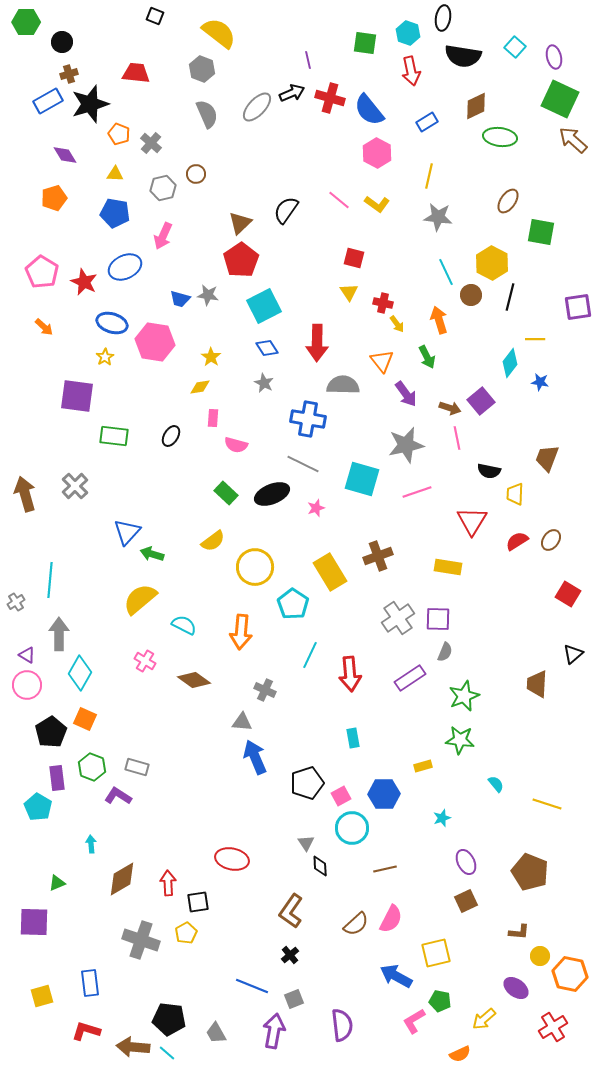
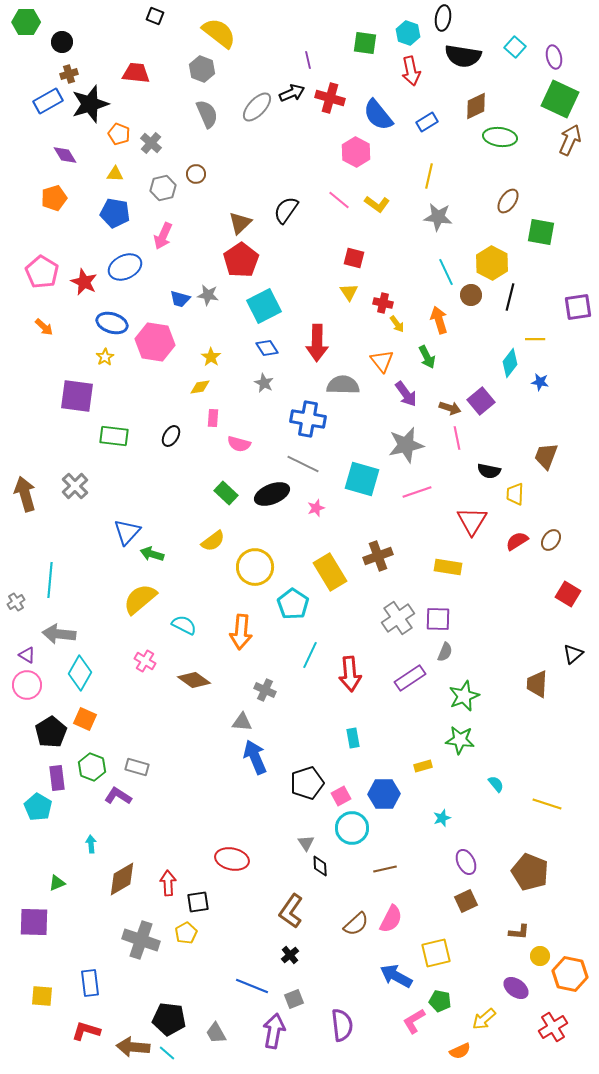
blue semicircle at (369, 110): moved 9 px right, 5 px down
brown arrow at (573, 140): moved 3 px left; rotated 72 degrees clockwise
pink hexagon at (377, 153): moved 21 px left, 1 px up
pink semicircle at (236, 445): moved 3 px right, 1 px up
brown trapezoid at (547, 458): moved 1 px left, 2 px up
gray arrow at (59, 634): rotated 84 degrees counterclockwise
yellow square at (42, 996): rotated 20 degrees clockwise
orange semicircle at (460, 1054): moved 3 px up
